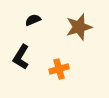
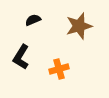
brown star: moved 1 px up
